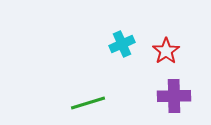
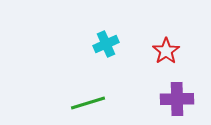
cyan cross: moved 16 px left
purple cross: moved 3 px right, 3 px down
